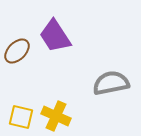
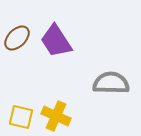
purple trapezoid: moved 1 px right, 5 px down
brown ellipse: moved 13 px up
gray semicircle: rotated 12 degrees clockwise
